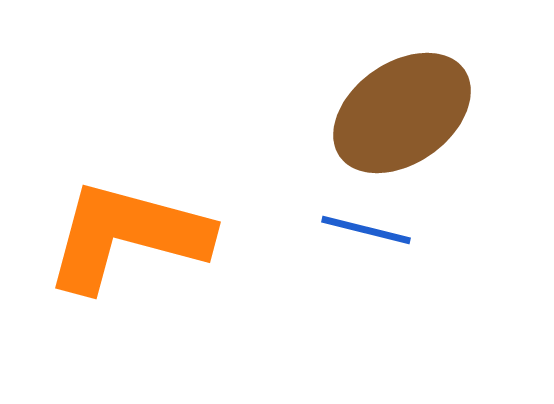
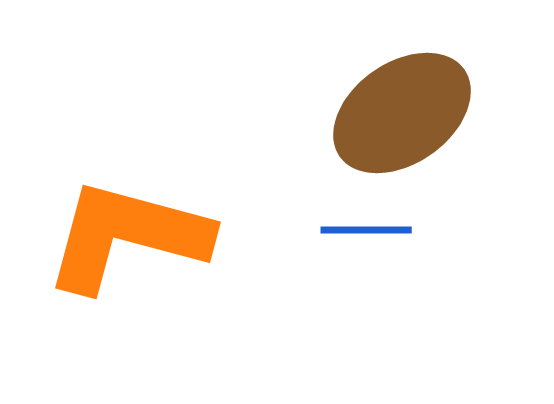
blue line: rotated 14 degrees counterclockwise
